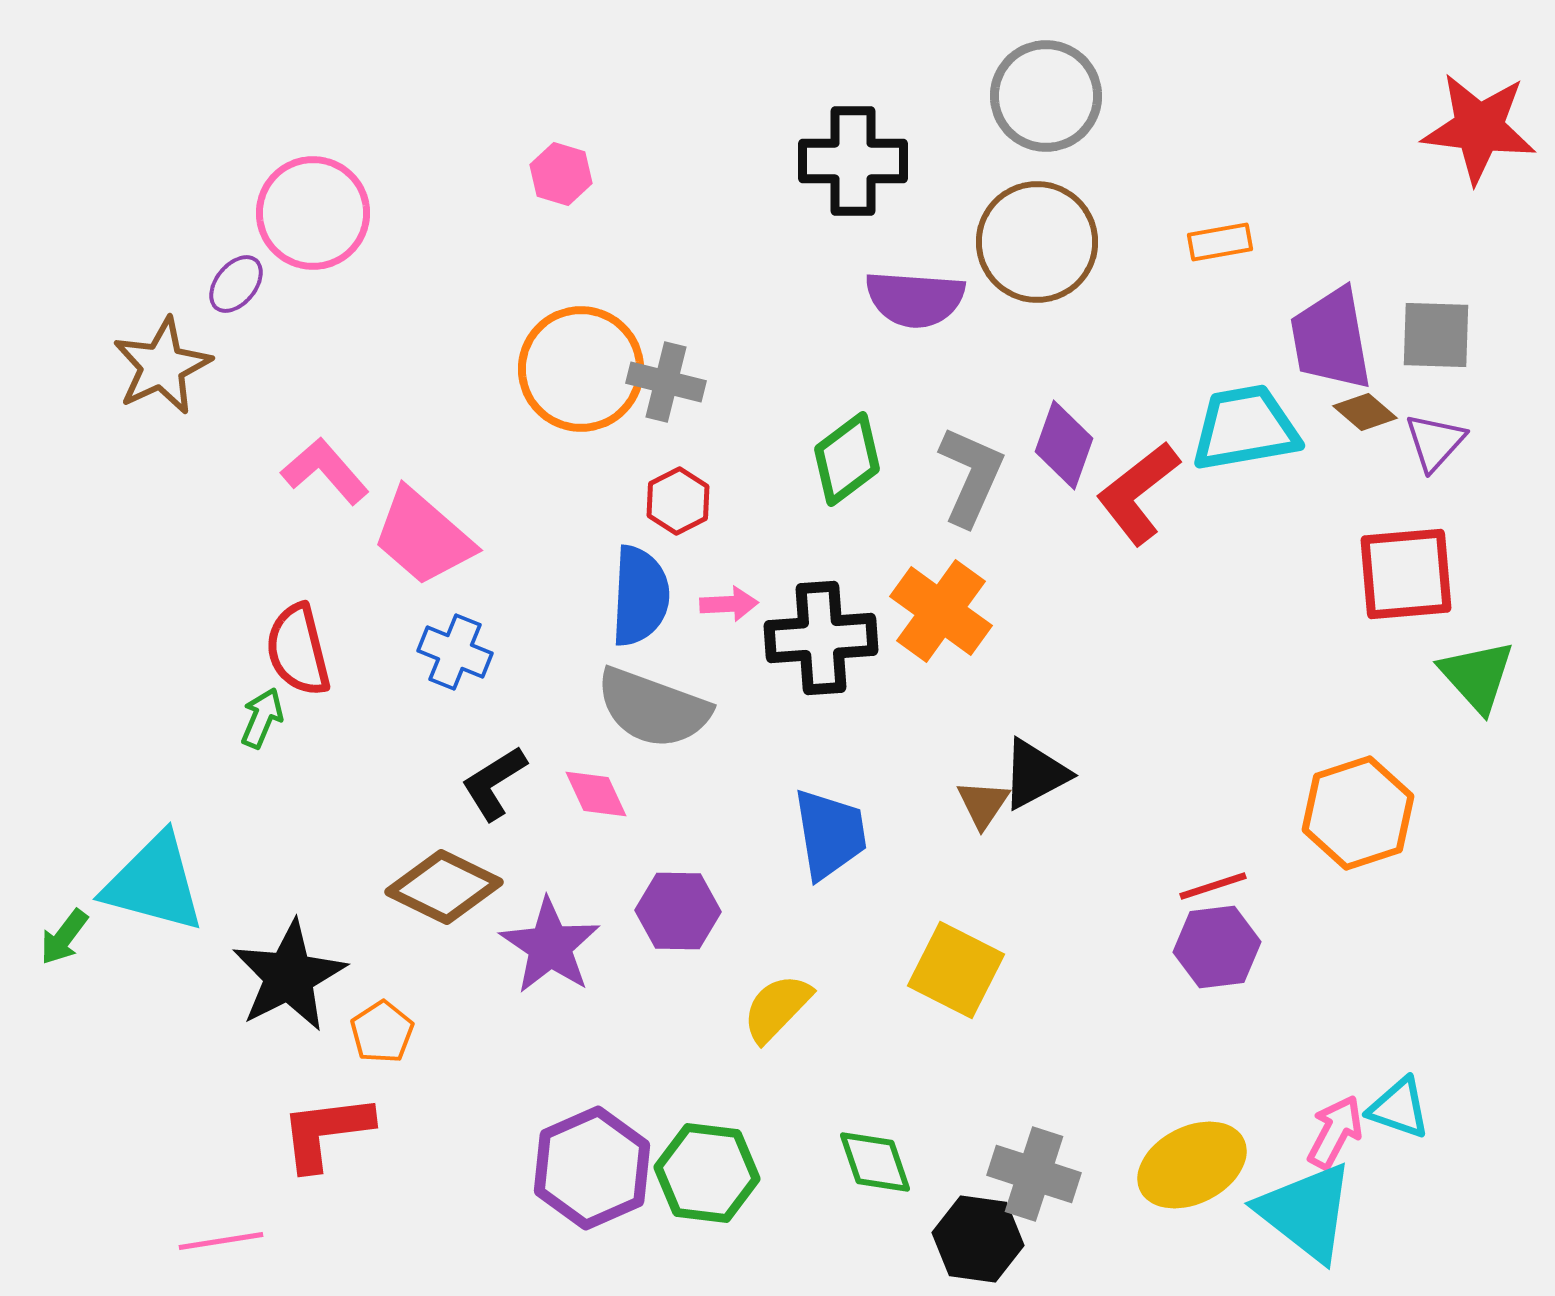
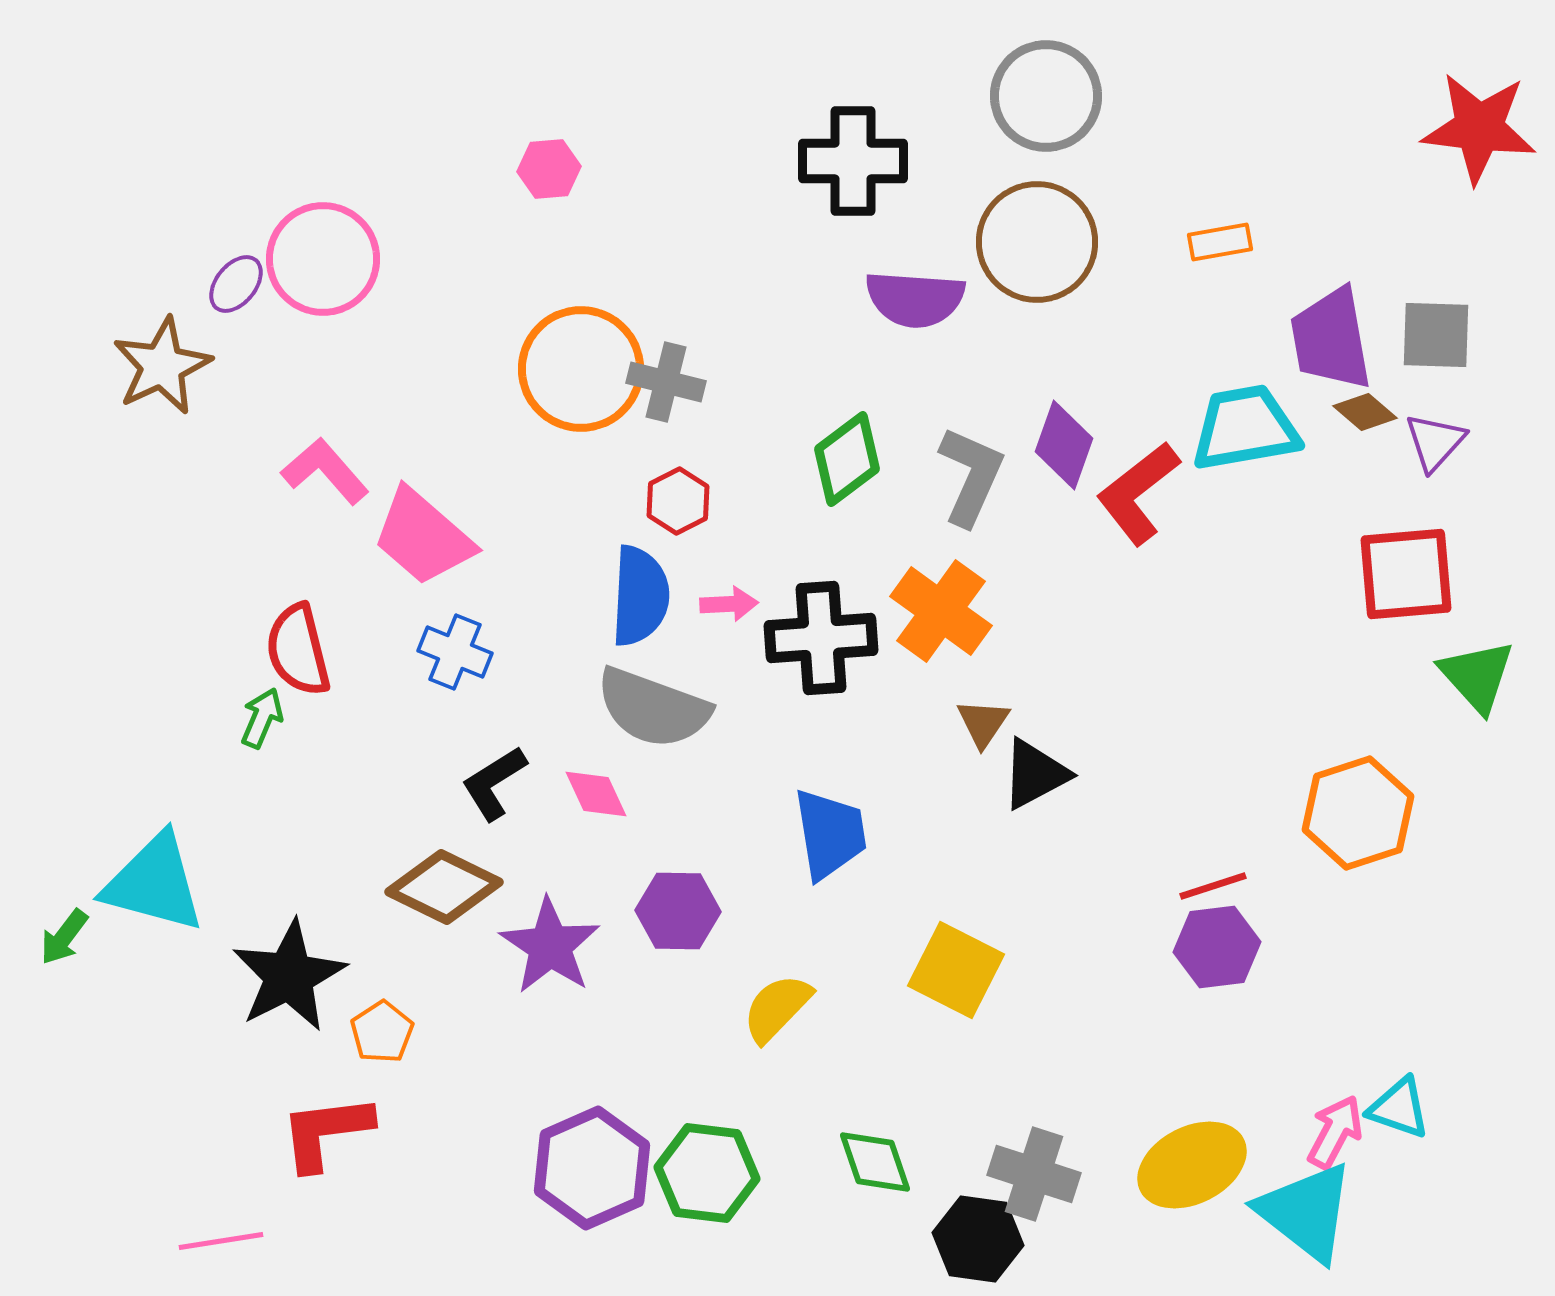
pink hexagon at (561, 174): moved 12 px left, 5 px up; rotated 22 degrees counterclockwise
pink circle at (313, 213): moved 10 px right, 46 px down
brown triangle at (983, 804): moved 81 px up
